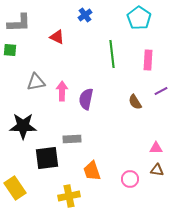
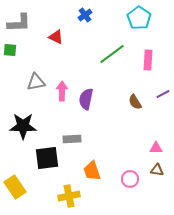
red triangle: moved 1 px left
green line: rotated 60 degrees clockwise
purple line: moved 2 px right, 3 px down
yellow rectangle: moved 1 px up
